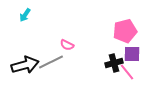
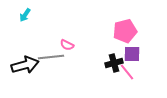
gray line: moved 5 px up; rotated 20 degrees clockwise
